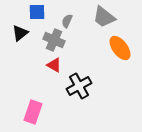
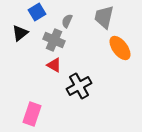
blue square: rotated 30 degrees counterclockwise
gray trapezoid: rotated 65 degrees clockwise
pink rectangle: moved 1 px left, 2 px down
